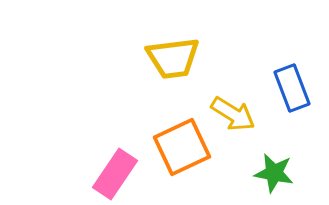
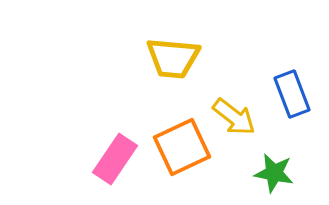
yellow trapezoid: rotated 12 degrees clockwise
blue rectangle: moved 6 px down
yellow arrow: moved 1 px right, 3 px down; rotated 6 degrees clockwise
pink rectangle: moved 15 px up
